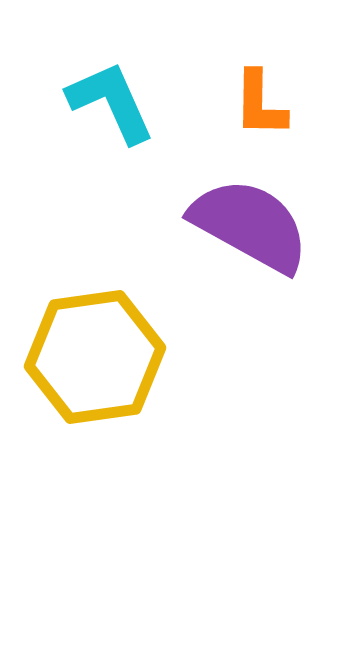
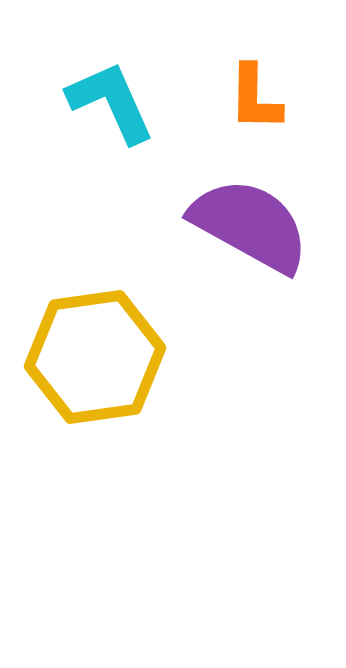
orange L-shape: moved 5 px left, 6 px up
